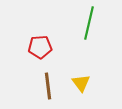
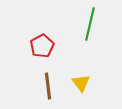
green line: moved 1 px right, 1 px down
red pentagon: moved 2 px right, 1 px up; rotated 25 degrees counterclockwise
